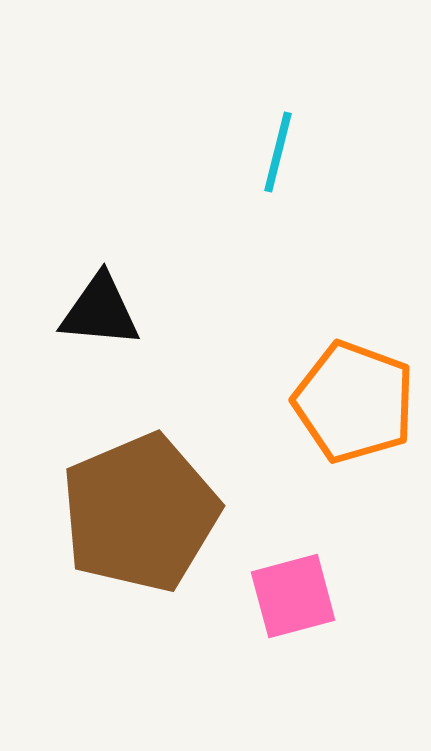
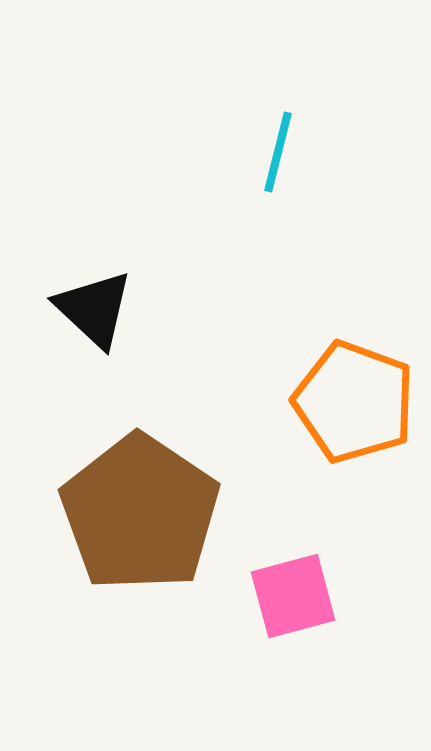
black triangle: moved 6 px left, 2 px up; rotated 38 degrees clockwise
brown pentagon: rotated 15 degrees counterclockwise
